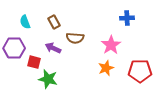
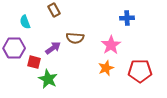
brown rectangle: moved 12 px up
purple arrow: rotated 119 degrees clockwise
green star: rotated 12 degrees clockwise
